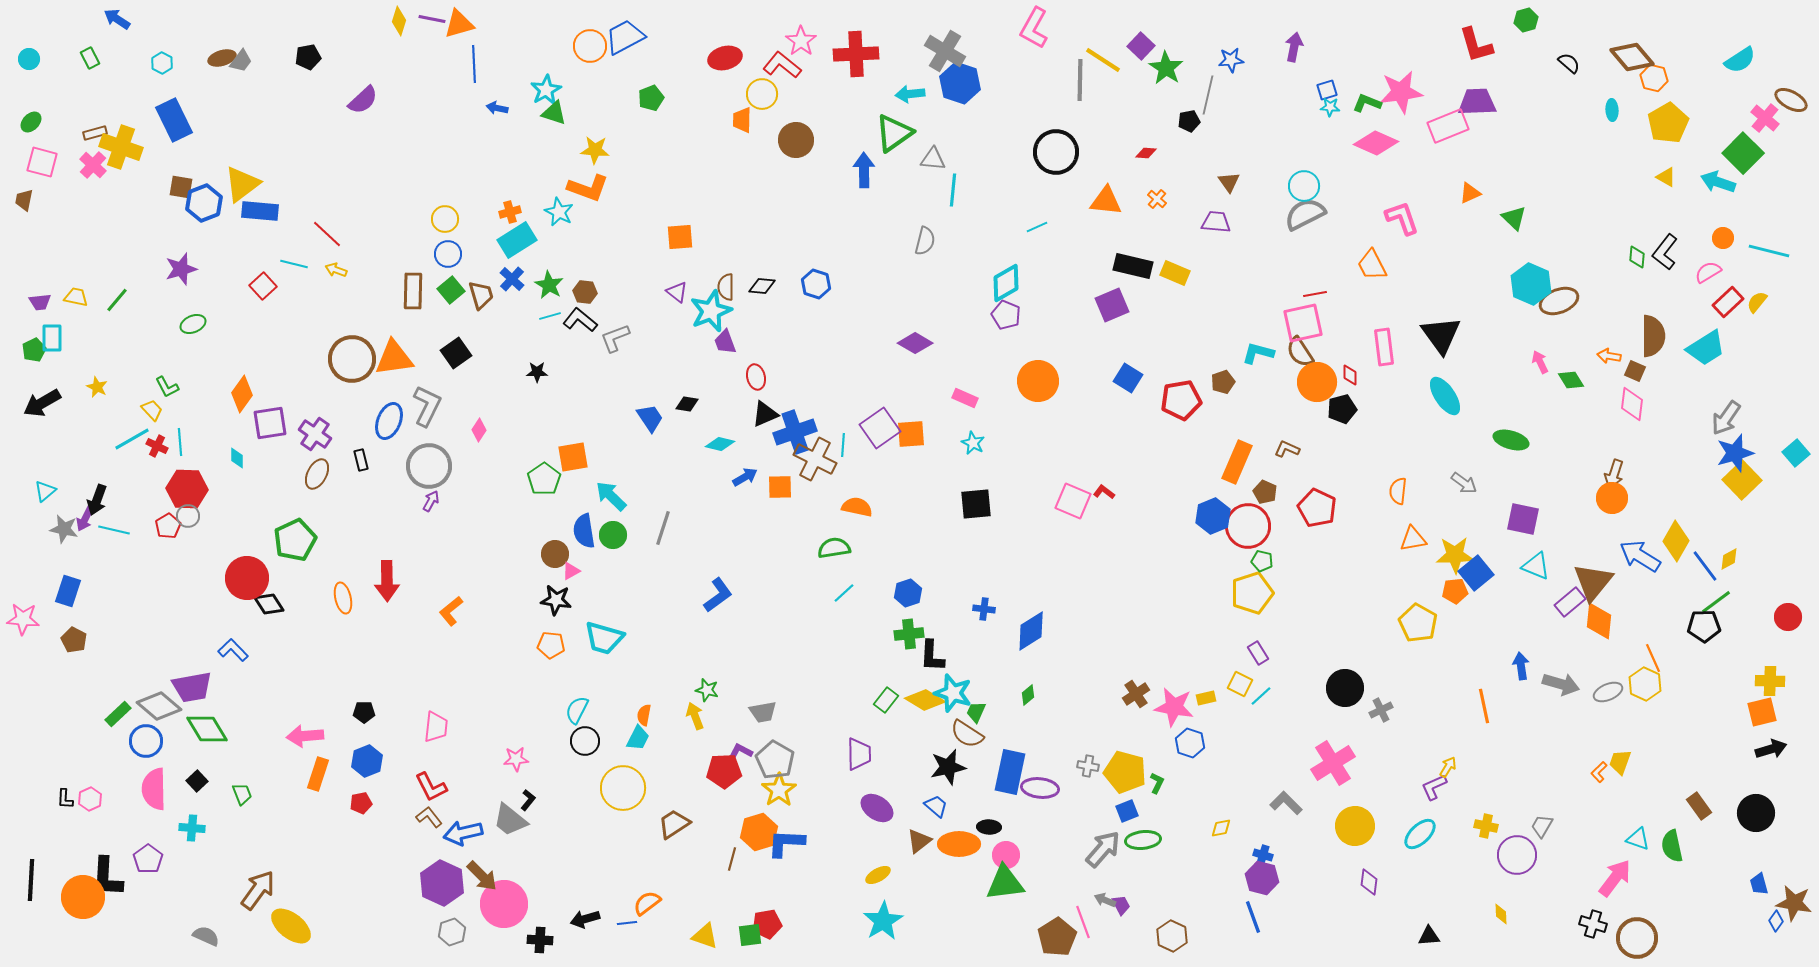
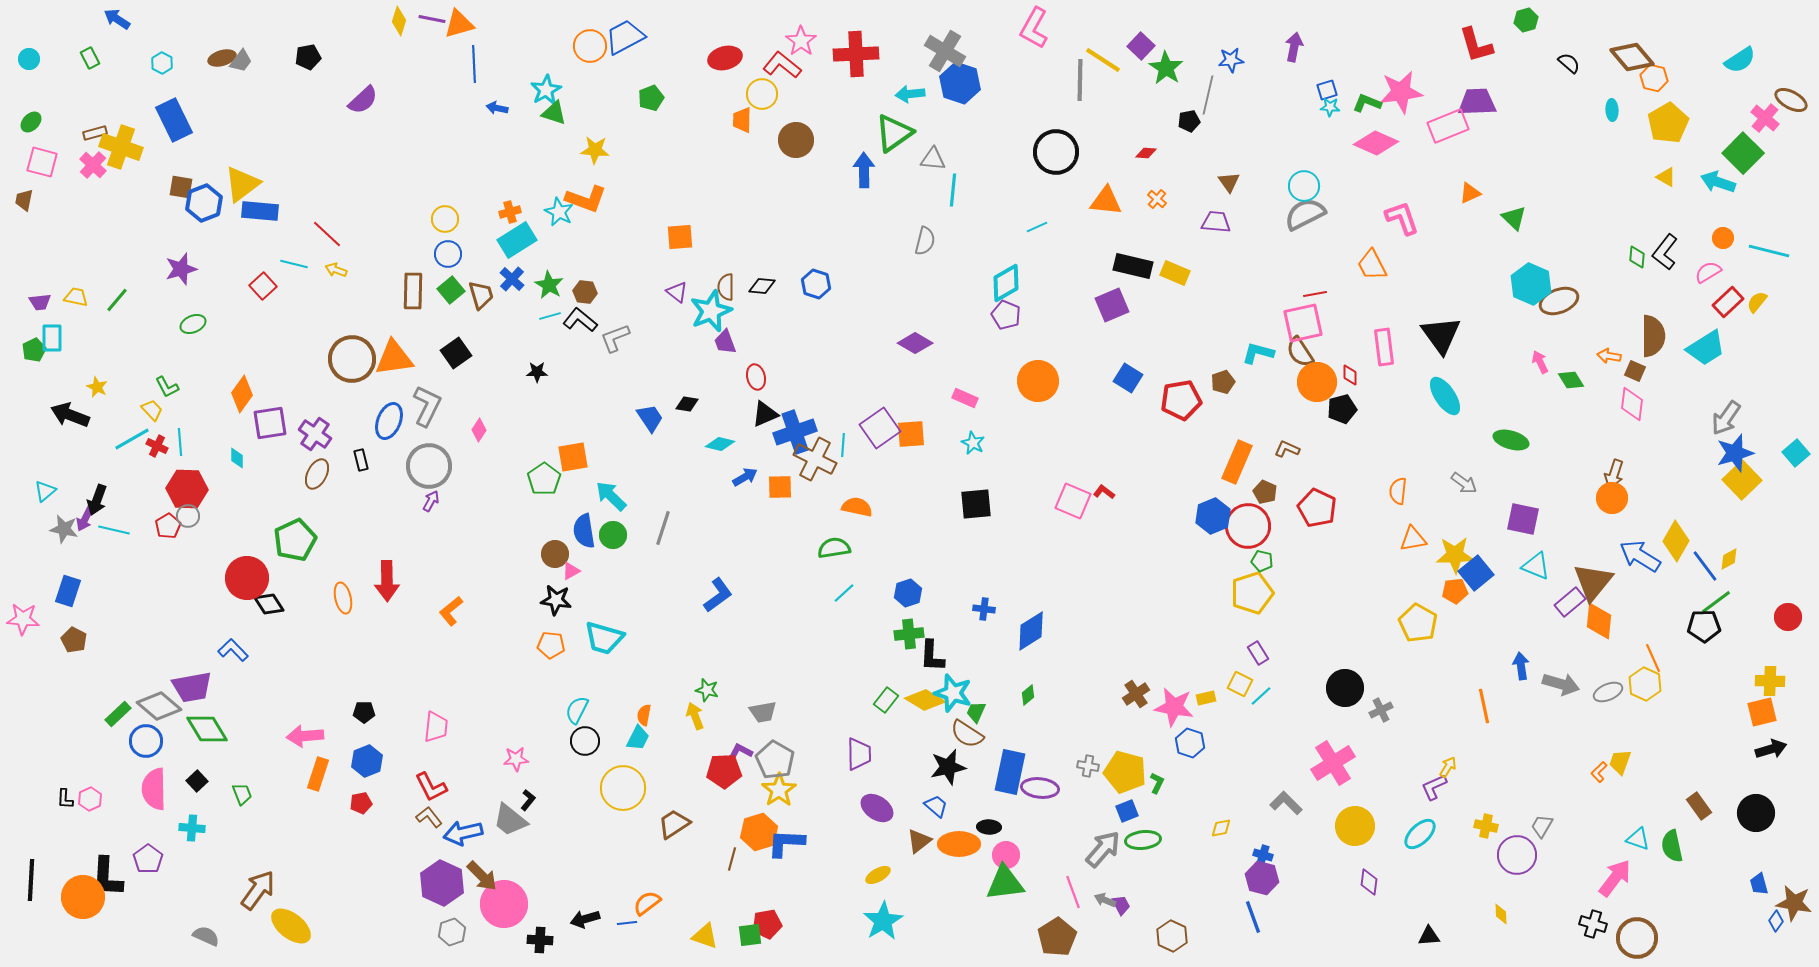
orange L-shape at (588, 188): moved 2 px left, 11 px down
black arrow at (42, 403): moved 28 px right, 12 px down; rotated 51 degrees clockwise
pink line at (1083, 922): moved 10 px left, 30 px up
